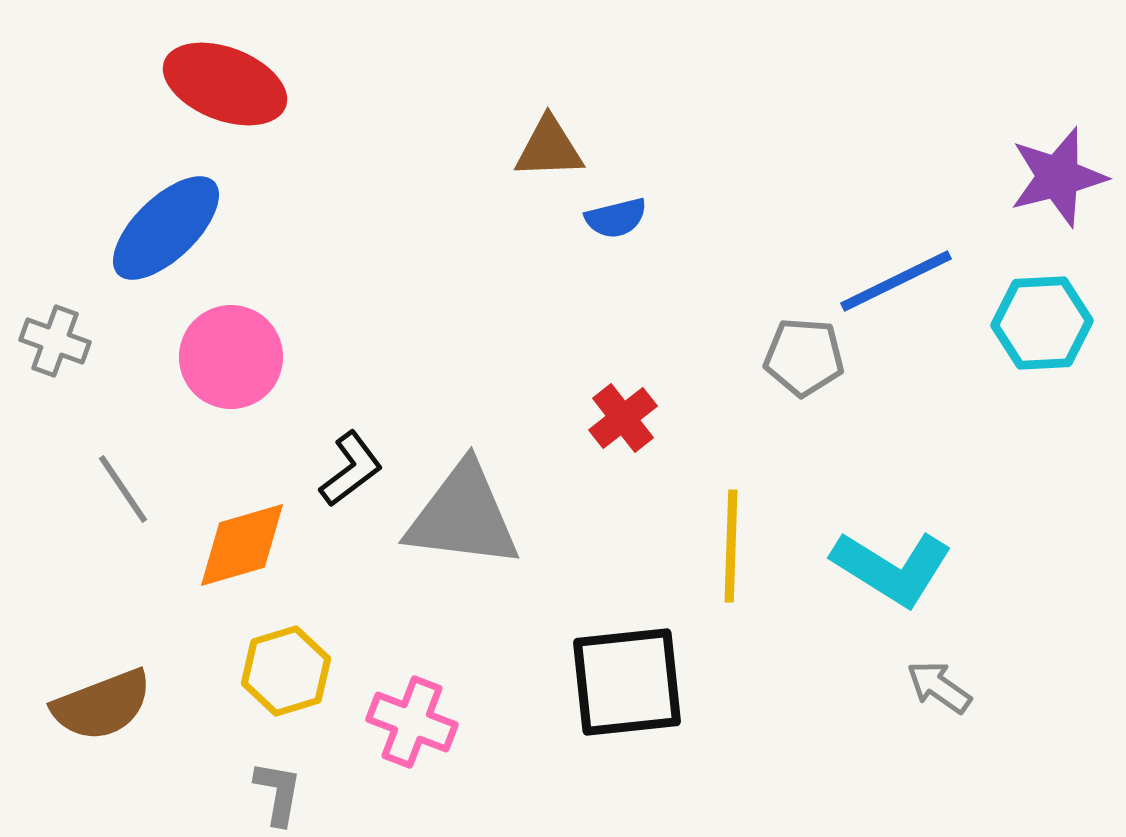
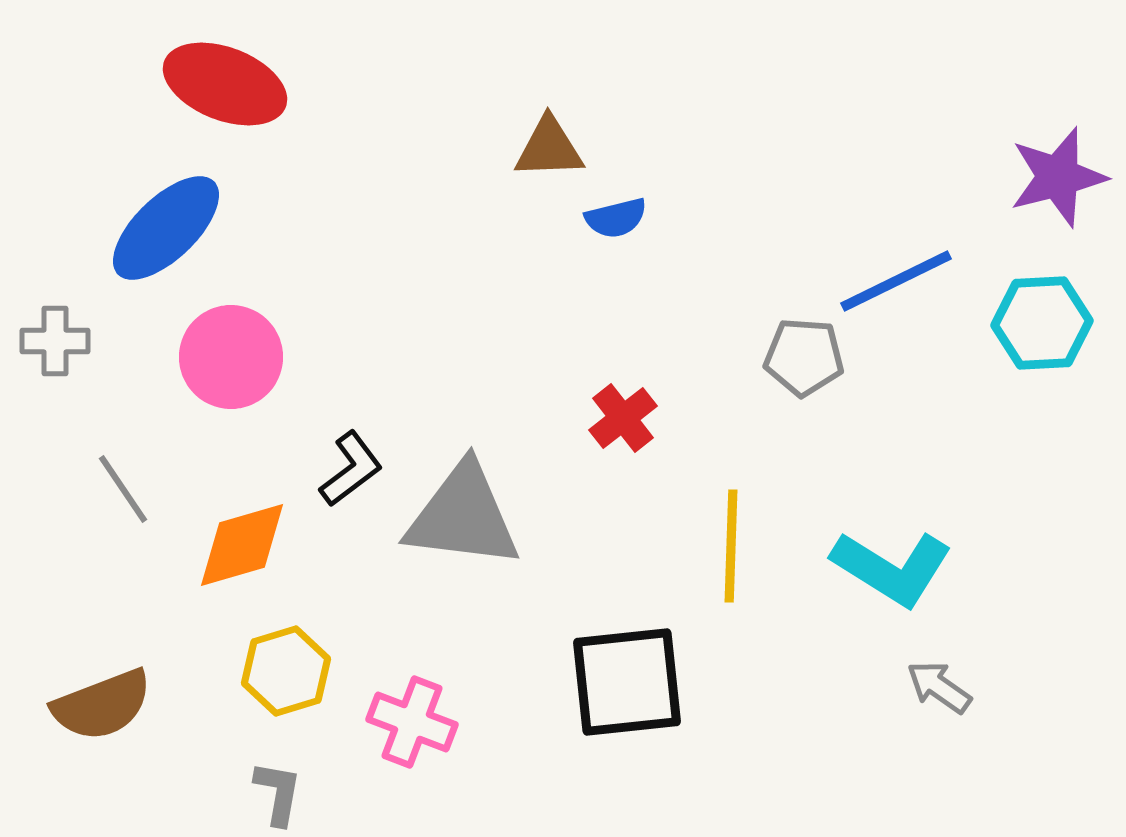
gray cross: rotated 20 degrees counterclockwise
